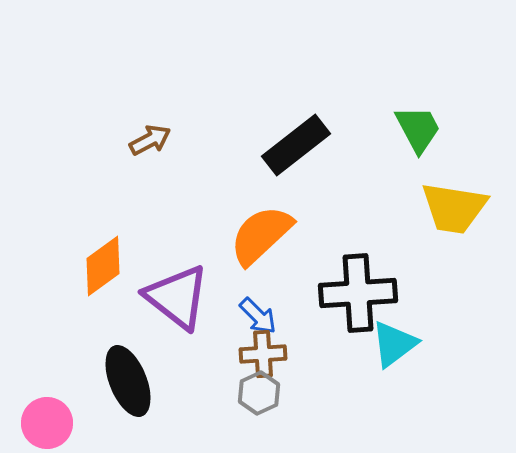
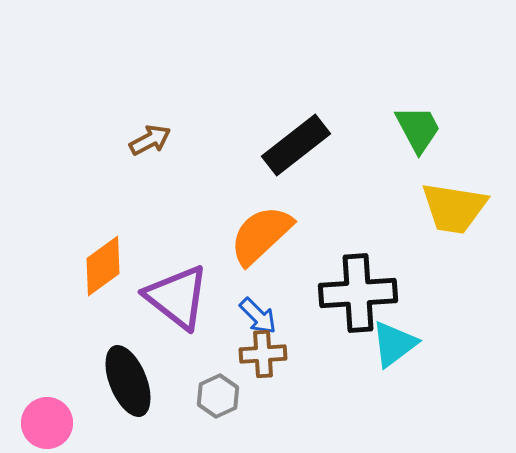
gray hexagon: moved 41 px left, 3 px down
